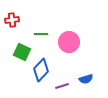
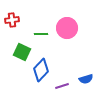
pink circle: moved 2 px left, 14 px up
